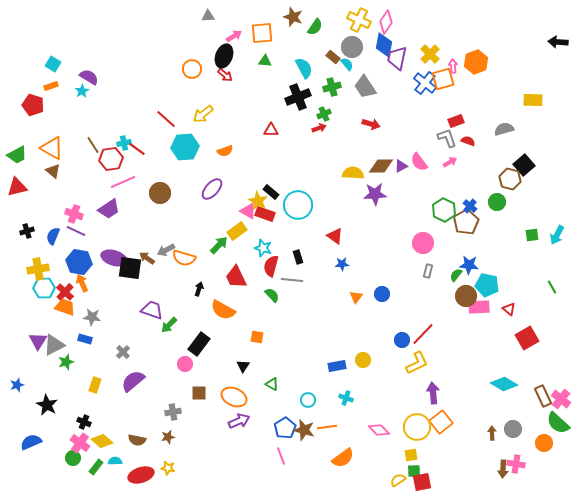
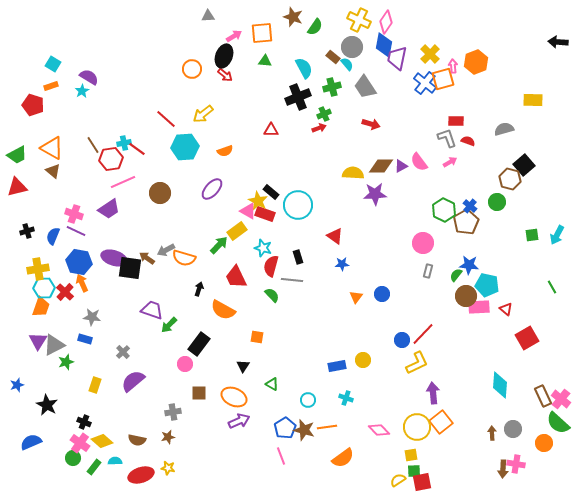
red rectangle at (456, 121): rotated 21 degrees clockwise
orange trapezoid at (65, 307): moved 24 px left; rotated 90 degrees clockwise
red triangle at (509, 309): moved 3 px left
cyan diamond at (504, 384): moved 4 px left, 1 px down; rotated 64 degrees clockwise
green rectangle at (96, 467): moved 2 px left
